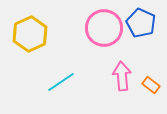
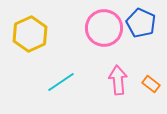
pink arrow: moved 4 px left, 4 px down
orange rectangle: moved 1 px up
